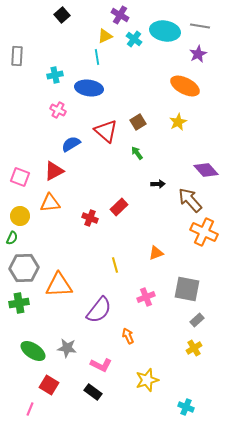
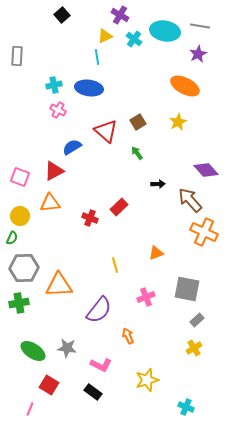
cyan cross at (55, 75): moved 1 px left, 10 px down
blue semicircle at (71, 144): moved 1 px right, 3 px down
